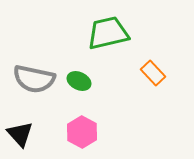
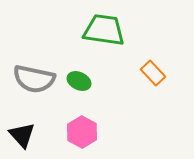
green trapezoid: moved 4 px left, 3 px up; rotated 21 degrees clockwise
black triangle: moved 2 px right, 1 px down
